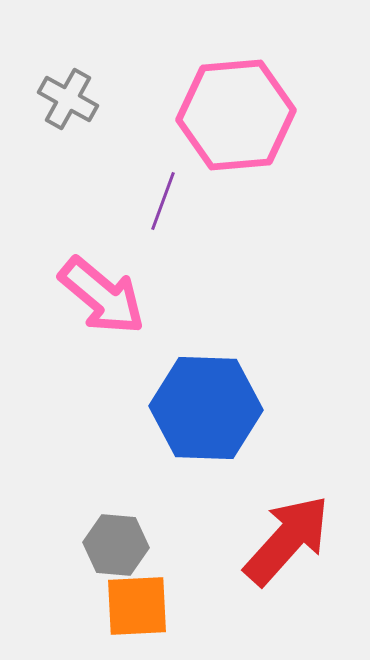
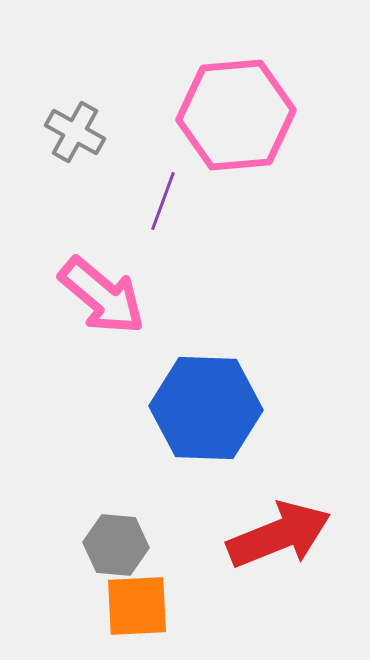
gray cross: moved 7 px right, 33 px down
red arrow: moved 8 px left, 5 px up; rotated 26 degrees clockwise
